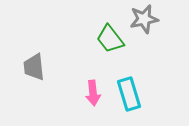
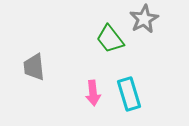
gray star: rotated 16 degrees counterclockwise
